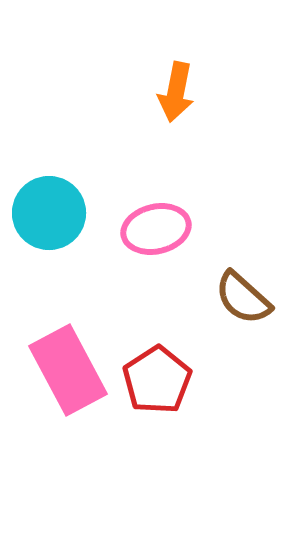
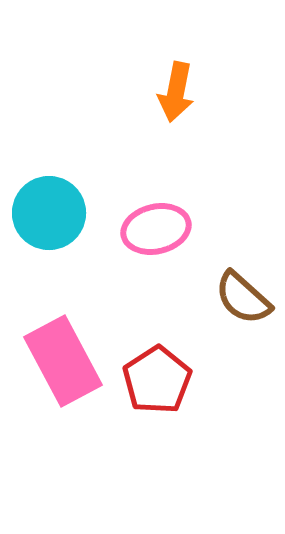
pink rectangle: moved 5 px left, 9 px up
